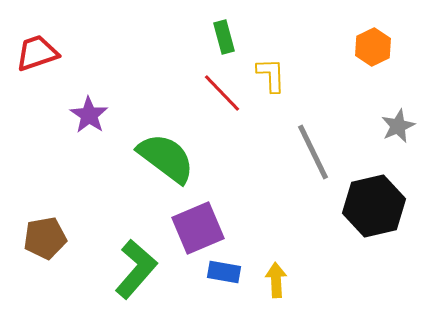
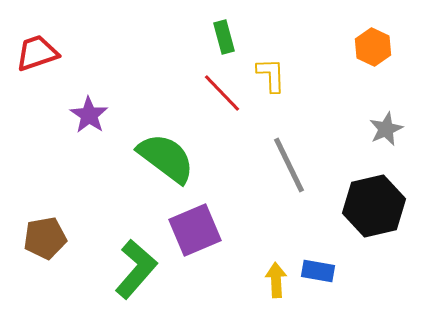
orange hexagon: rotated 9 degrees counterclockwise
gray star: moved 12 px left, 3 px down
gray line: moved 24 px left, 13 px down
purple square: moved 3 px left, 2 px down
blue rectangle: moved 94 px right, 1 px up
